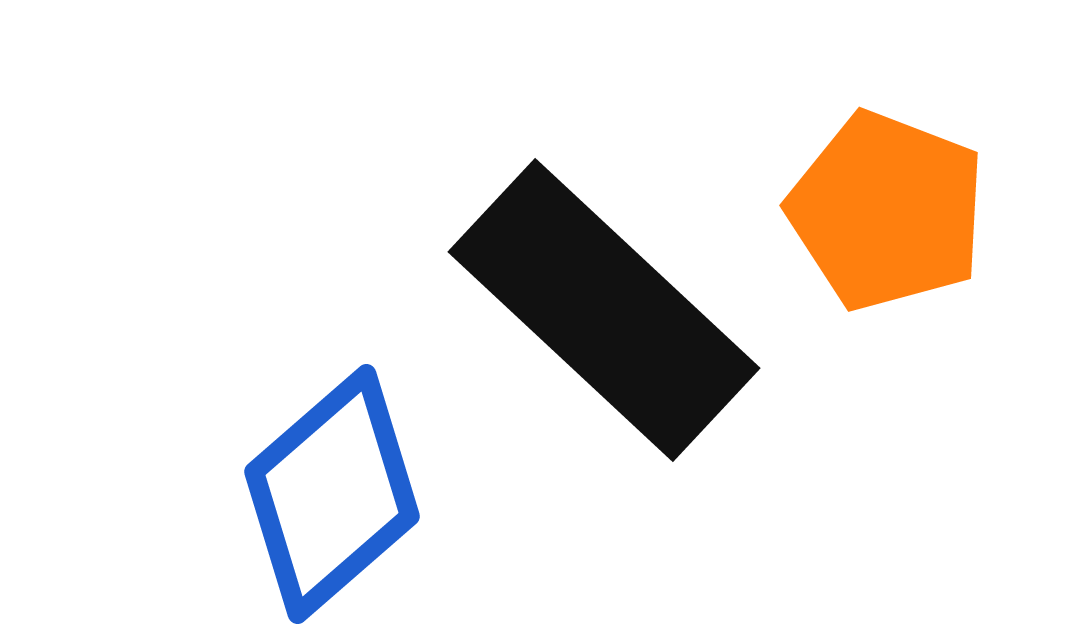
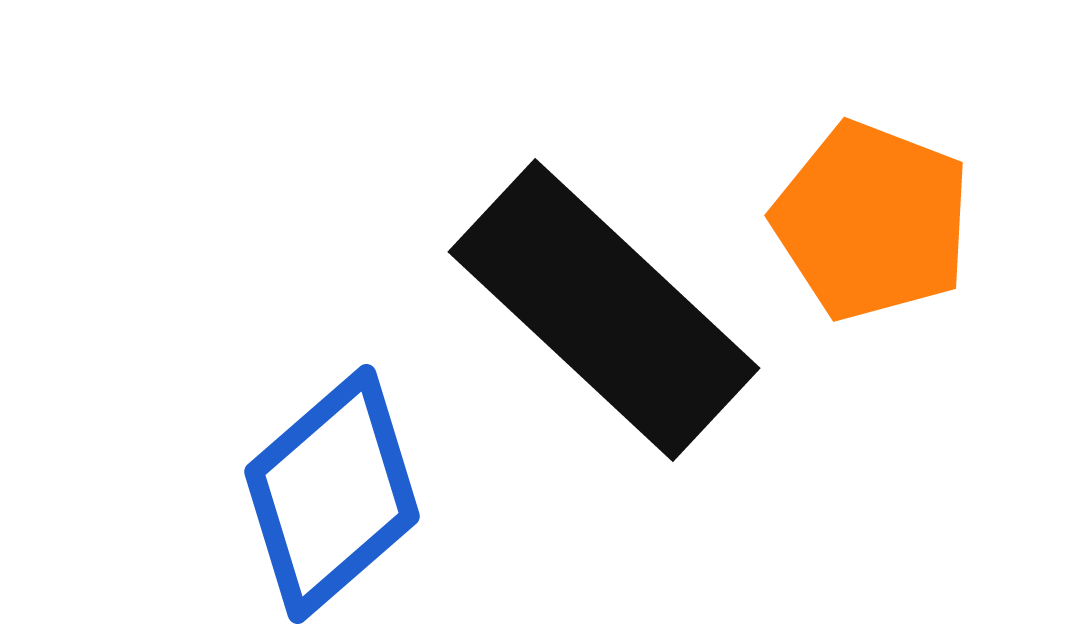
orange pentagon: moved 15 px left, 10 px down
